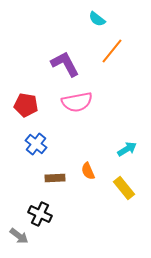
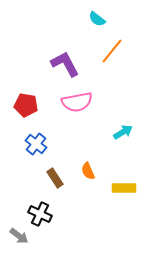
cyan arrow: moved 4 px left, 17 px up
brown rectangle: rotated 60 degrees clockwise
yellow rectangle: rotated 50 degrees counterclockwise
